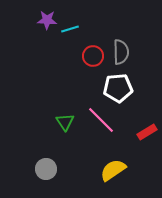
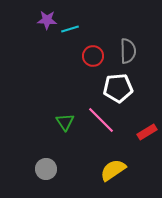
gray semicircle: moved 7 px right, 1 px up
